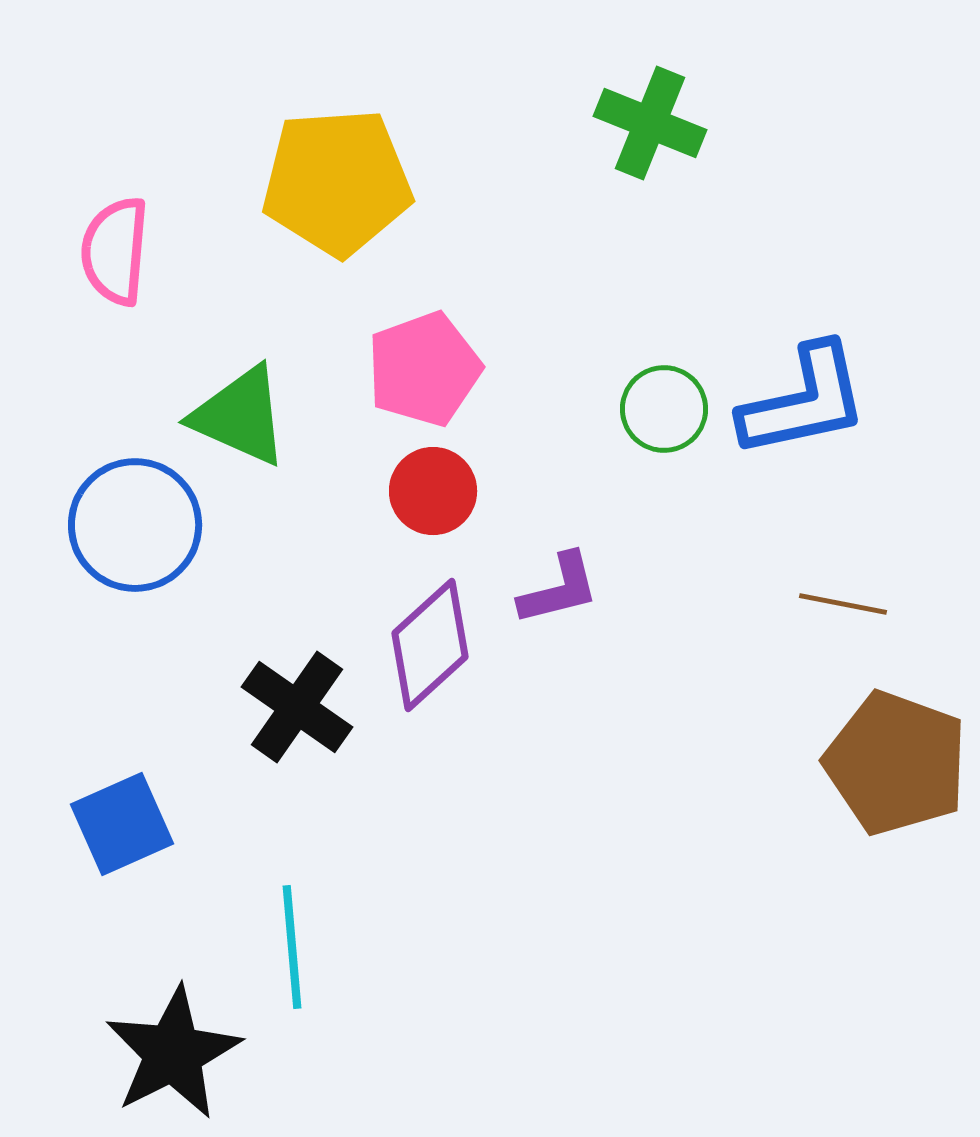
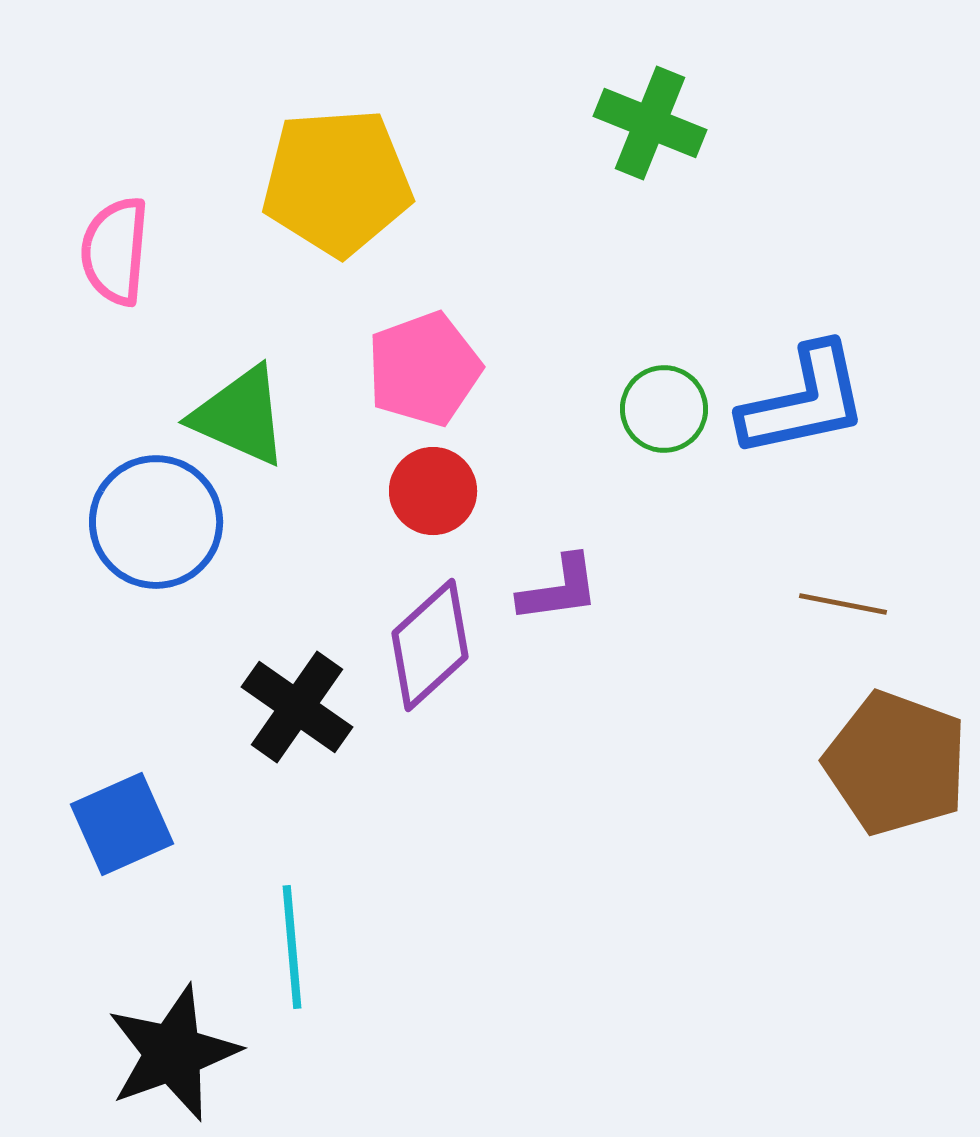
blue circle: moved 21 px right, 3 px up
purple L-shape: rotated 6 degrees clockwise
black star: rotated 7 degrees clockwise
